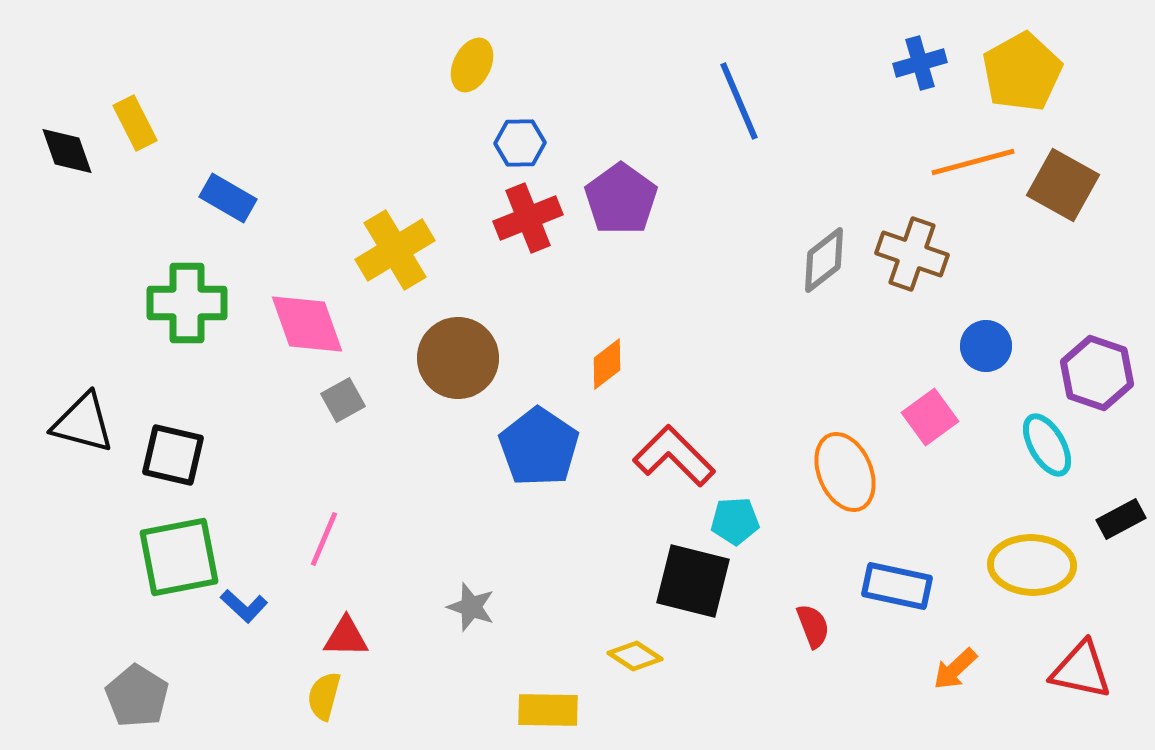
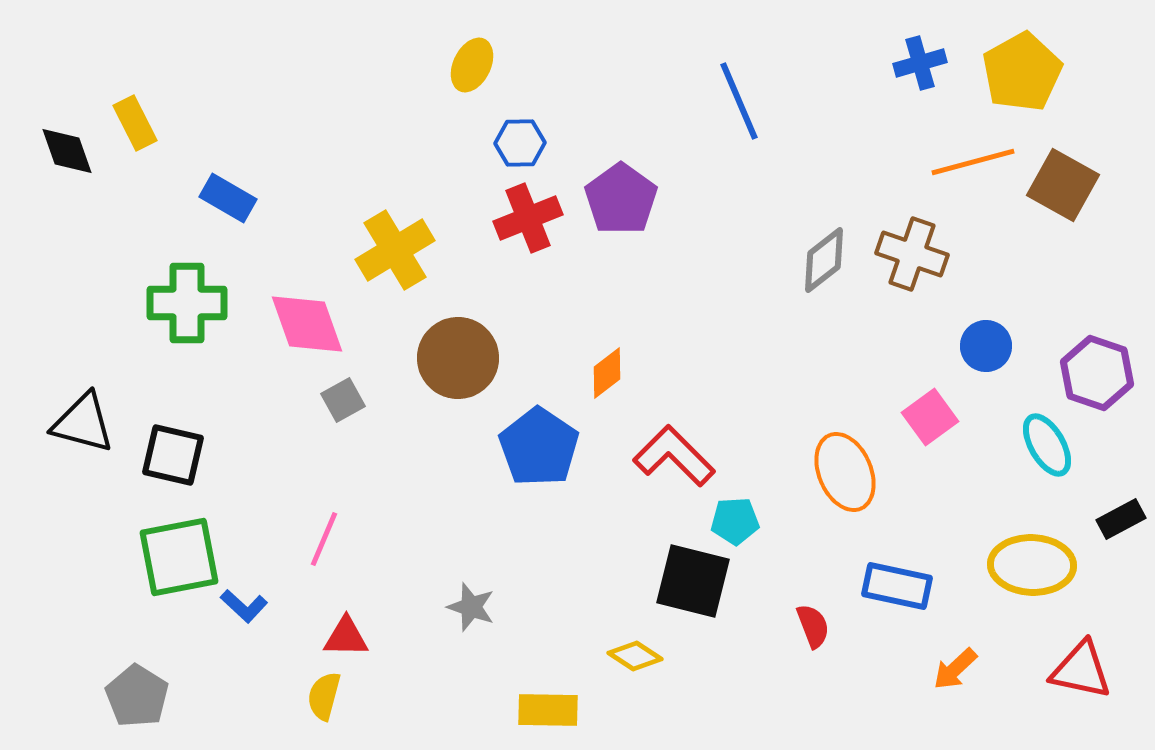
orange diamond at (607, 364): moved 9 px down
